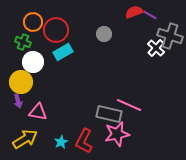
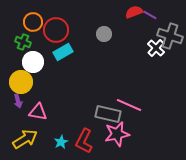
gray rectangle: moved 1 px left
